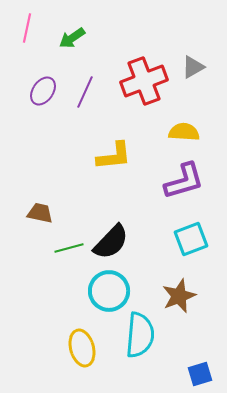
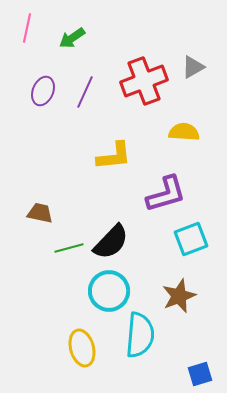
purple ellipse: rotated 12 degrees counterclockwise
purple L-shape: moved 18 px left, 13 px down
